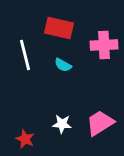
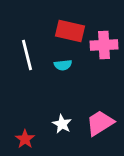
red rectangle: moved 11 px right, 3 px down
white line: moved 2 px right
cyan semicircle: rotated 36 degrees counterclockwise
white star: rotated 24 degrees clockwise
red star: rotated 12 degrees clockwise
